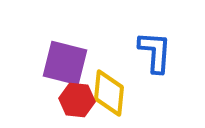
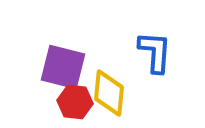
purple square: moved 2 px left, 4 px down
red hexagon: moved 2 px left, 2 px down
